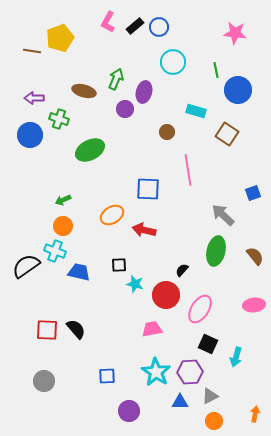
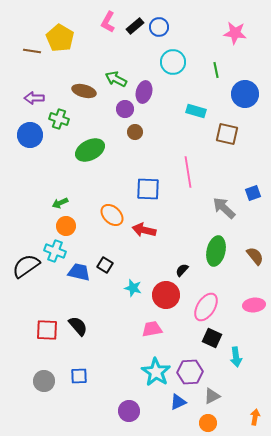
yellow pentagon at (60, 38): rotated 20 degrees counterclockwise
green arrow at (116, 79): rotated 85 degrees counterclockwise
blue circle at (238, 90): moved 7 px right, 4 px down
brown circle at (167, 132): moved 32 px left
brown square at (227, 134): rotated 20 degrees counterclockwise
pink line at (188, 170): moved 2 px down
green arrow at (63, 200): moved 3 px left, 3 px down
orange ellipse at (112, 215): rotated 75 degrees clockwise
gray arrow at (223, 215): moved 1 px right, 7 px up
orange circle at (63, 226): moved 3 px right
black square at (119, 265): moved 14 px left; rotated 35 degrees clockwise
cyan star at (135, 284): moved 2 px left, 4 px down
pink ellipse at (200, 309): moved 6 px right, 2 px up
black semicircle at (76, 329): moved 2 px right, 3 px up
black square at (208, 344): moved 4 px right, 6 px up
cyan arrow at (236, 357): rotated 24 degrees counterclockwise
blue square at (107, 376): moved 28 px left
gray triangle at (210, 396): moved 2 px right
blue triangle at (180, 402): moved 2 px left; rotated 24 degrees counterclockwise
orange arrow at (255, 414): moved 3 px down
orange circle at (214, 421): moved 6 px left, 2 px down
